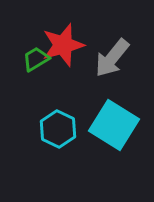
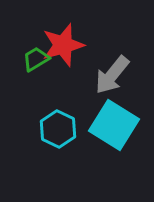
gray arrow: moved 17 px down
